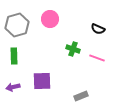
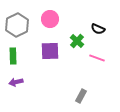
gray hexagon: rotated 10 degrees counterclockwise
green cross: moved 4 px right, 8 px up; rotated 24 degrees clockwise
green rectangle: moved 1 px left
purple square: moved 8 px right, 30 px up
purple arrow: moved 3 px right, 5 px up
gray rectangle: rotated 40 degrees counterclockwise
